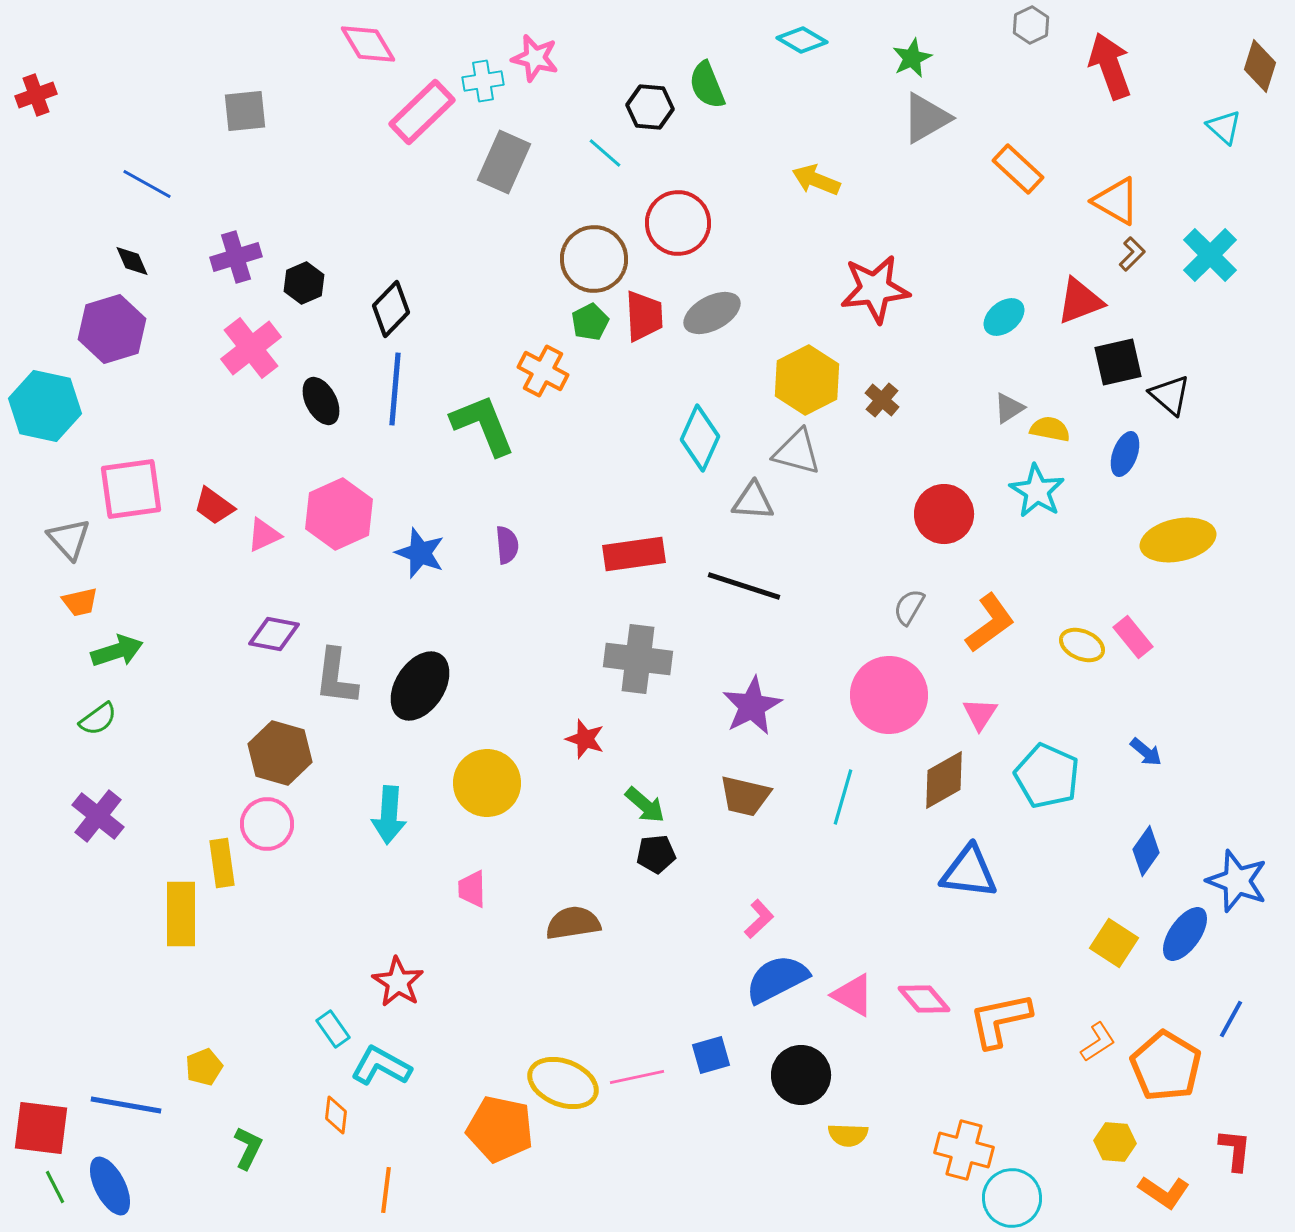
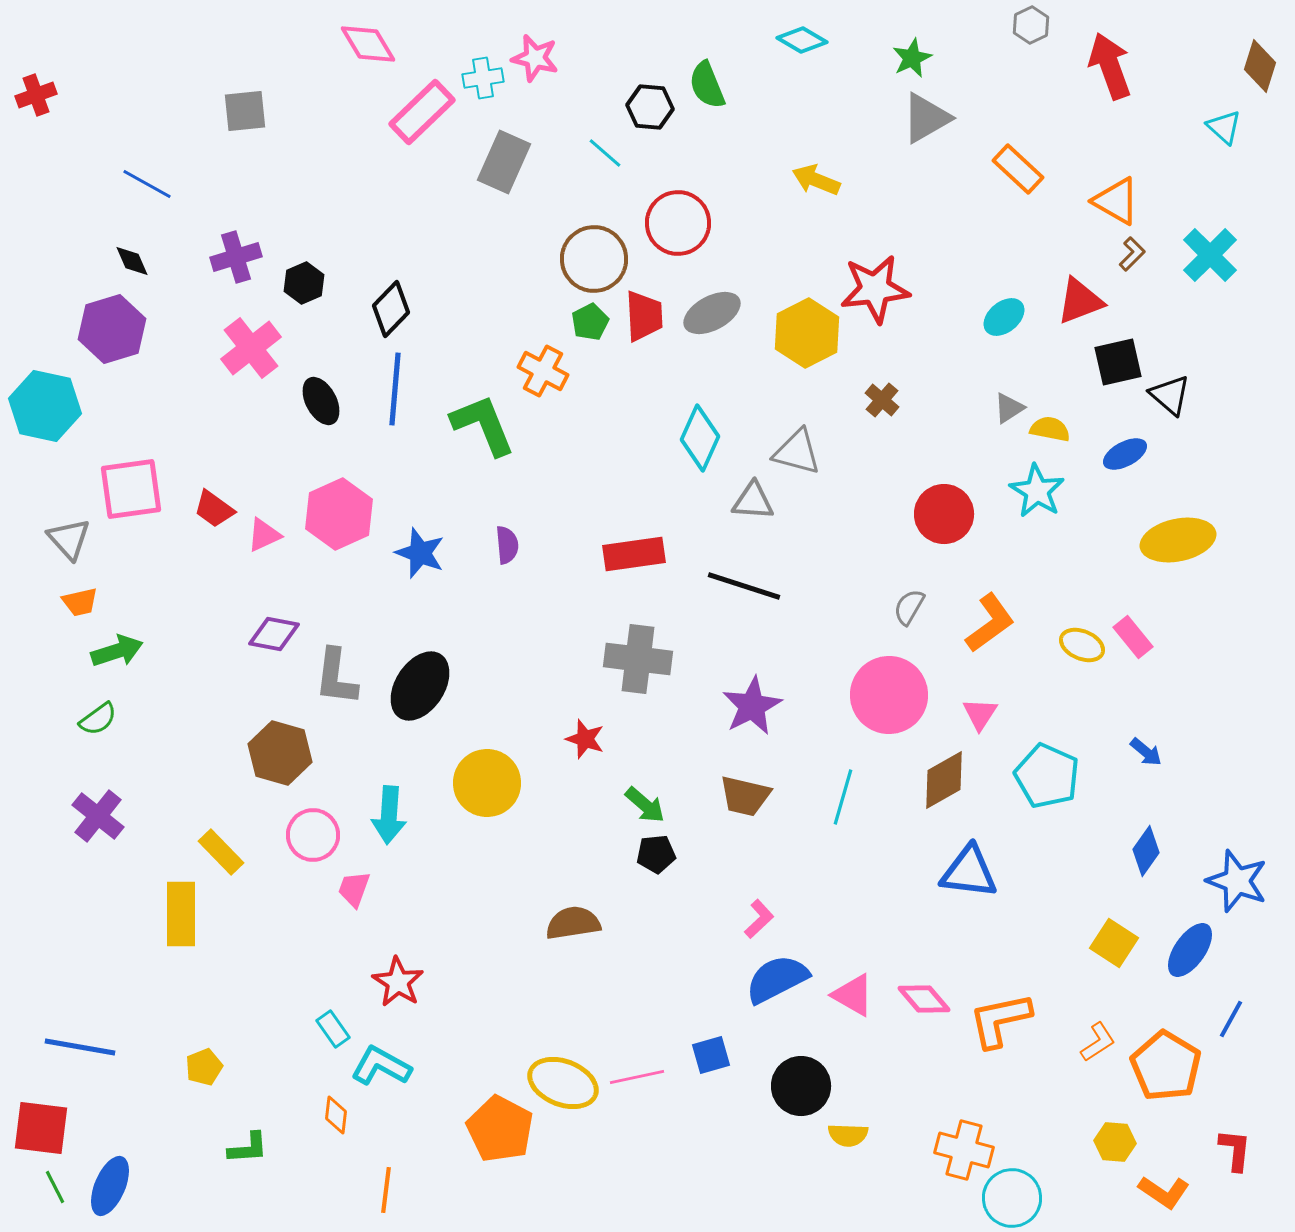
cyan cross at (483, 81): moved 3 px up
yellow hexagon at (807, 380): moved 47 px up
blue ellipse at (1125, 454): rotated 42 degrees clockwise
red trapezoid at (214, 506): moved 3 px down
pink circle at (267, 824): moved 46 px right, 11 px down
yellow rectangle at (222, 863): moved 1 px left, 11 px up; rotated 36 degrees counterclockwise
pink trapezoid at (472, 889): moved 118 px left; rotated 21 degrees clockwise
blue ellipse at (1185, 934): moved 5 px right, 16 px down
black circle at (801, 1075): moved 11 px down
blue line at (126, 1105): moved 46 px left, 58 px up
orange pentagon at (500, 1129): rotated 16 degrees clockwise
green L-shape at (248, 1148): rotated 60 degrees clockwise
blue ellipse at (110, 1186): rotated 50 degrees clockwise
